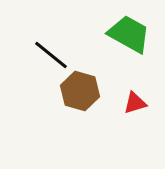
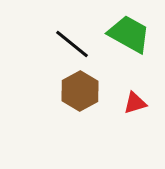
black line: moved 21 px right, 11 px up
brown hexagon: rotated 15 degrees clockwise
